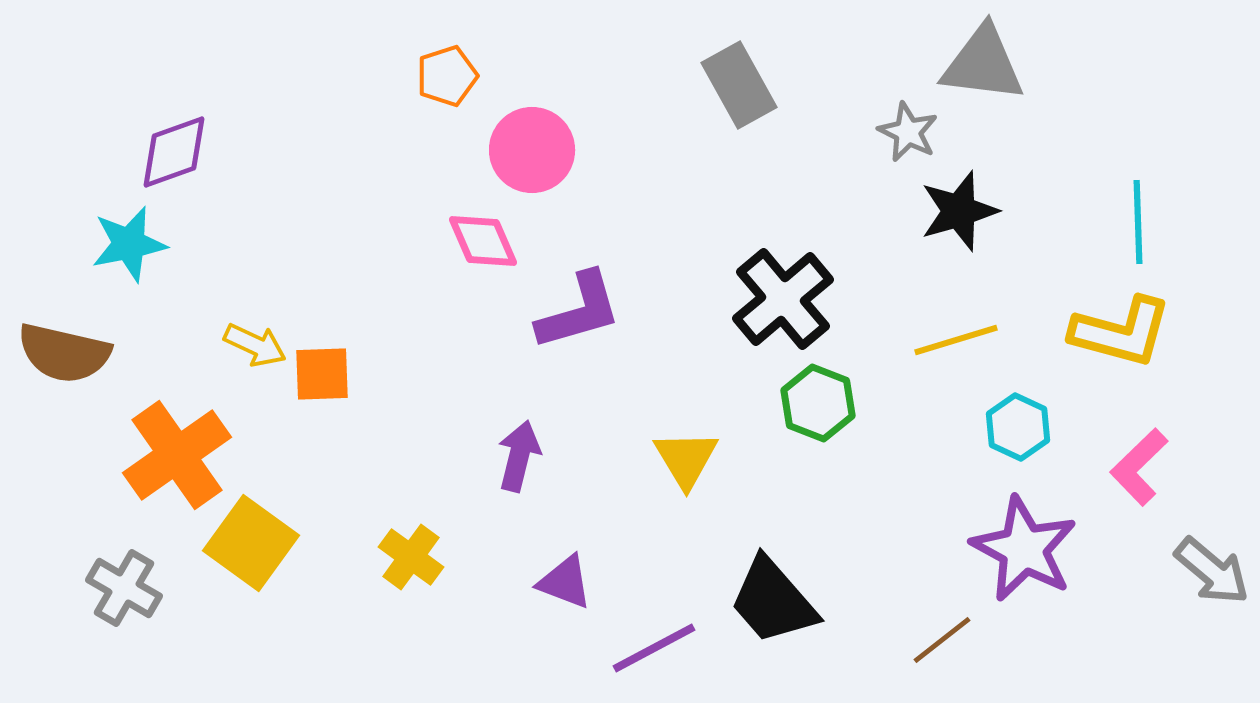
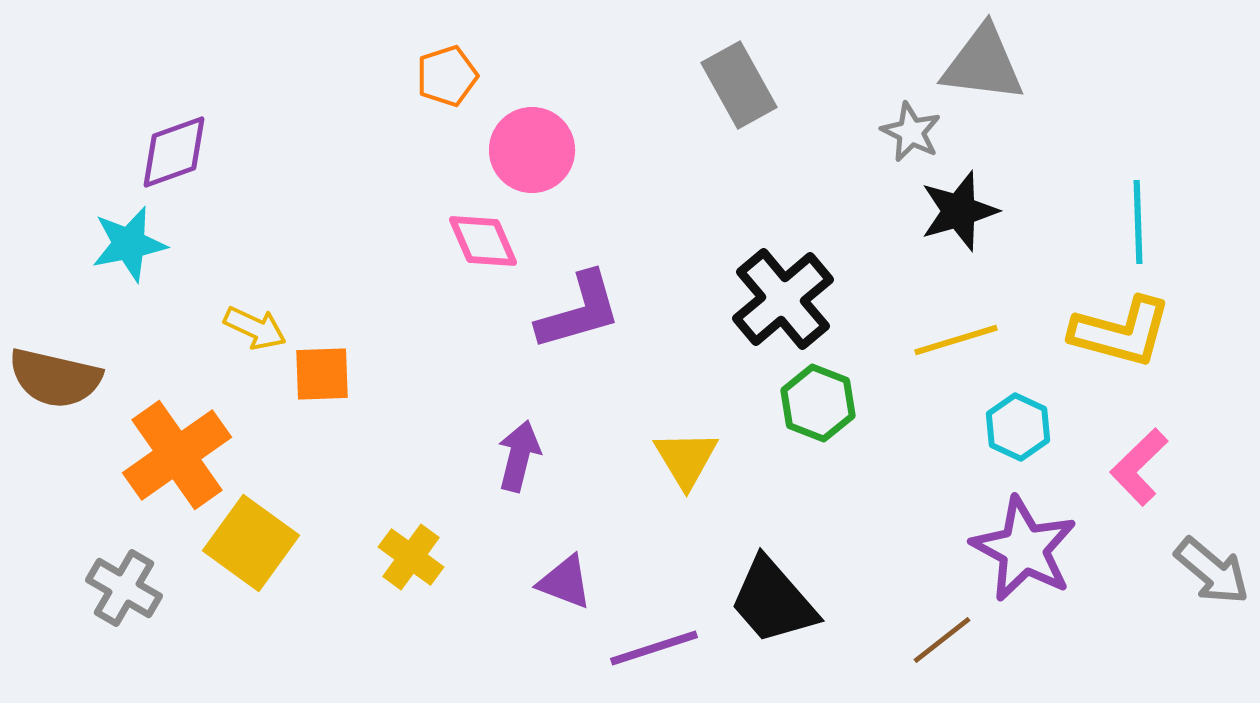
gray star: moved 3 px right
yellow arrow: moved 17 px up
brown semicircle: moved 9 px left, 25 px down
purple line: rotated 10 degrees clockwise
